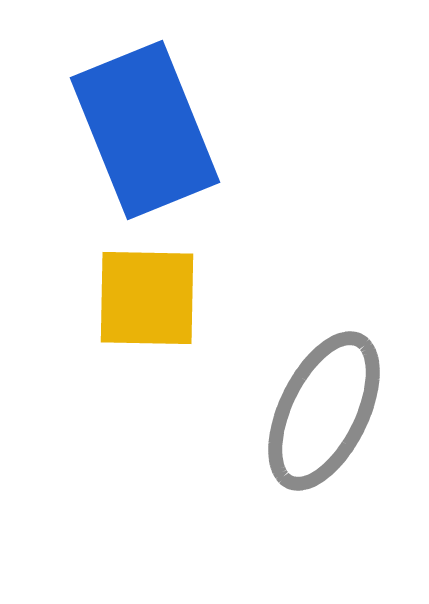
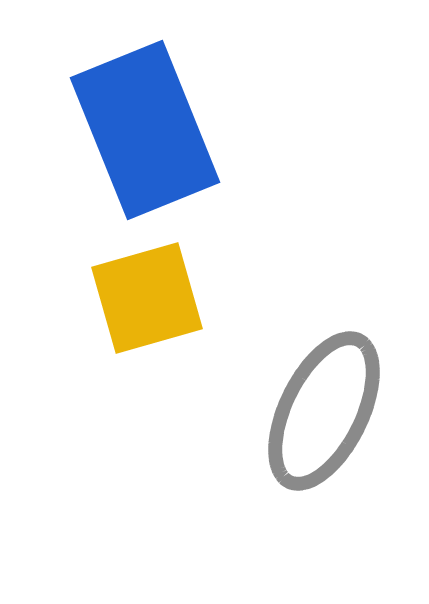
yellow square: rotated 17 degrees counterclockwise
